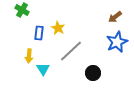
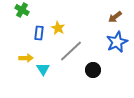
yellow arrow: moved 3 px left, 2 px down; rotated 96 degrees counterclockwise
black circle: moved 3 px up
